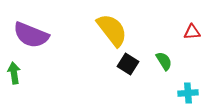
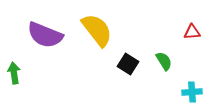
yellow semicircle: moved 15 px left
purple semicircle: moved 14 px right
cyan cross: moved 4 px right, 1 px up
